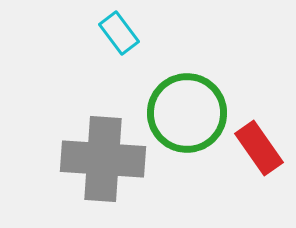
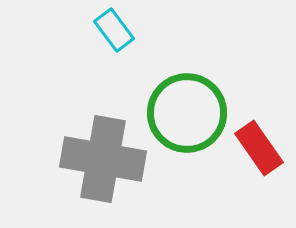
cyan rectangle: moved 5 px left, 3 px up
gray cross: rotated 6 degrees clockwise
